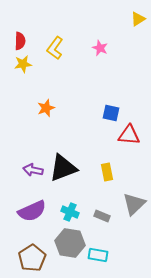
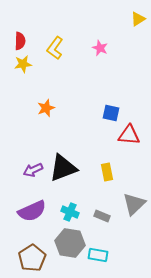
purple arrow: rotated 36 degrees counterclockwise
